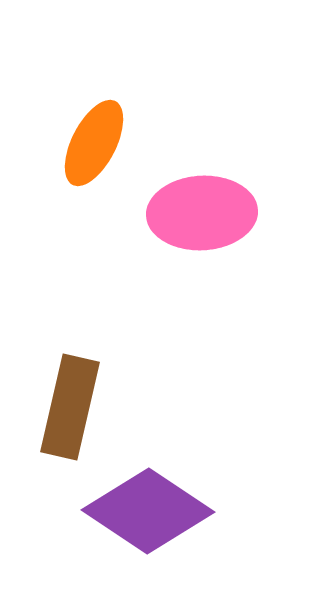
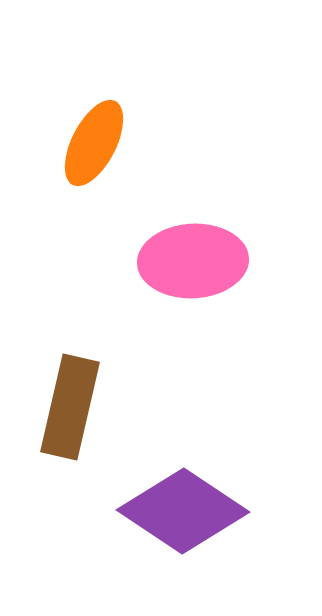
pink ellipse: moved 9 px left, 48 px down
purple diamond: moved 35 px right
